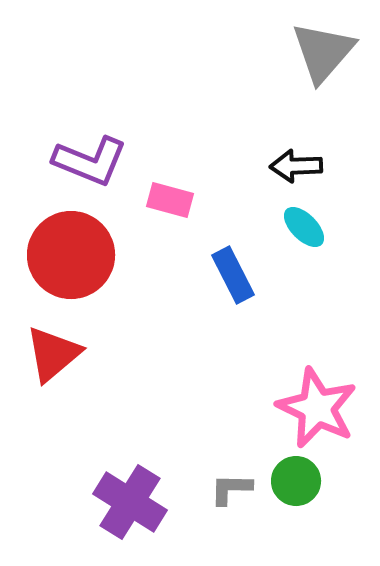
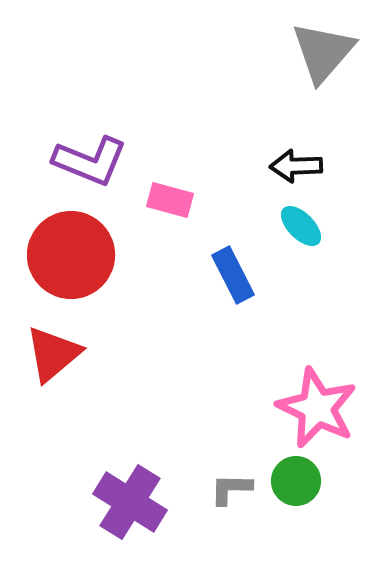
cyan ellipse: moved 3 px left, 1 px up
